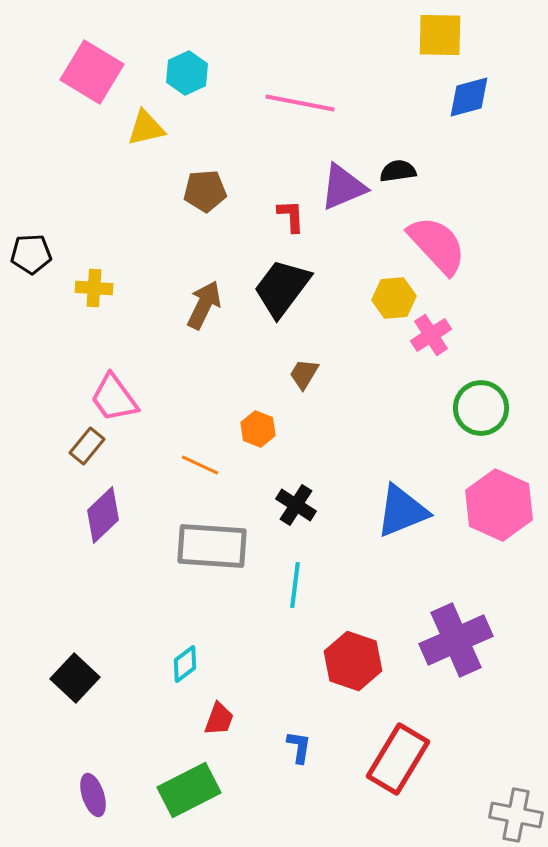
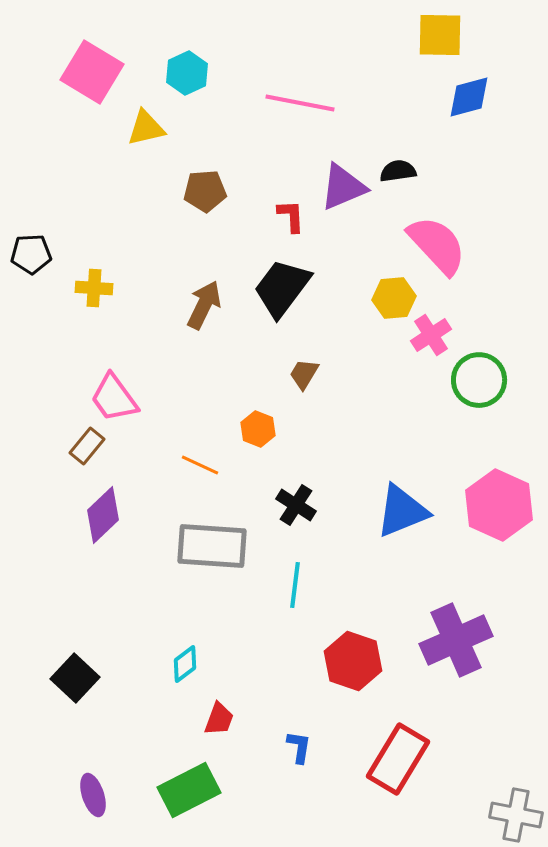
green circle: moved 2 px left, 28 px up
